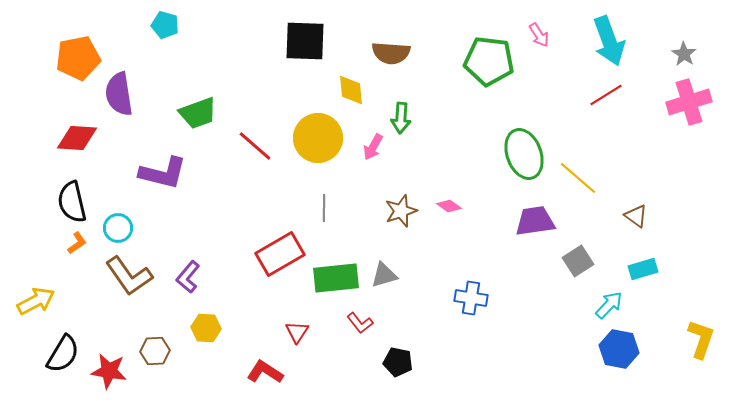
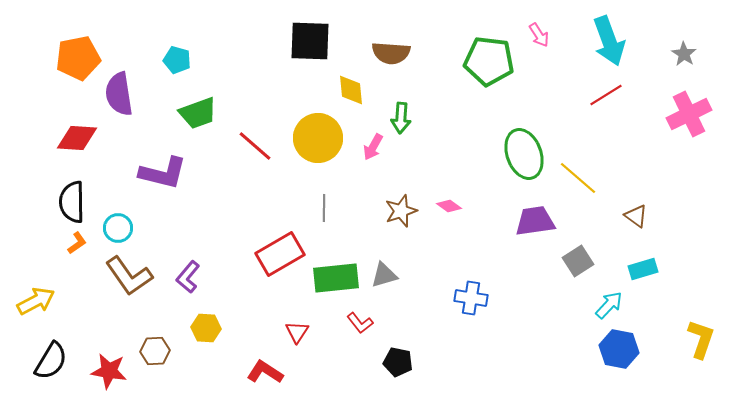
cyan pentagon at (165, 25): moved 12 px right, 35 px down
black square at (305, 41): moved 5 px right
pink cross at (689, 102): moved 12 px down; rotated 9 degrees counterclockwise
black semicircle at (72, 202): rotated 12 degrees clockwise
black semicircle at (63, 354): moved 12 px left, 7 px down
